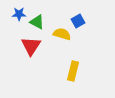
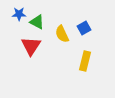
blue square: moved 6 px right, 7 px down
yellow semicircle: rotated 132 degrees counterclockwise
yellow rectangle: moved 12 px right, 10 px up
